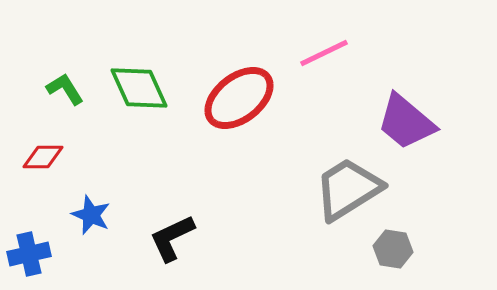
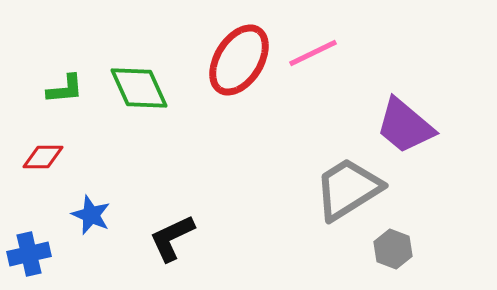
pink line: moved 11 px left
green L-shape: rotated 117 degrees clockwise
red ellipse: moved 38 px up; rotated 20 degrees counterclockwise
purple trapezoid: moved 1 px left, 4 px down
gray hexagon: rotated 12 degrees clockwise
